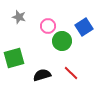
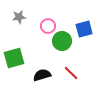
gray star: rotated 24 degrees counterclockwise
blue square: moved 2 px down; rotated 18 degrees clockwise
